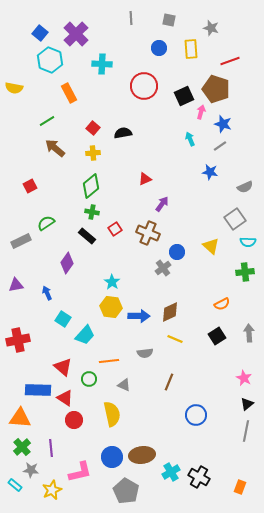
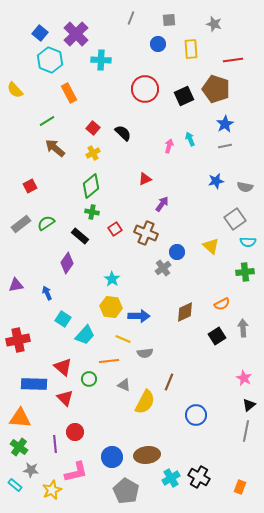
gray line at (131, 18): rotated 24 degrees clockwise
gray square at (169, 20): rotated 16 degrees counterclockwise
gray star at (211, 28): moved 3 px right, 4 px up
blue circle at (159, 48): moved 1 px left, 4 px up
red line at (230, 61): moved 3 px right, 1 px up; rotated 12 degrees clockwise
cyan cross at (102, 64): moved 1 px left, 4 px up
red circle at (144, 86): moved 1 px right, 3 px down
yellow semicircle at (14, 88): moved 1 px right, 2 px down; rotated 36 degrees clockwise
pink arrow at (201, 112): moved 32 px left, 34 px down
blue star at (223, 124): moved 2 px right; rotated 24 degrees clockwise
black semicircle at (123, 133): rotated 54 degrees clockwise
gray line at (220, 146): moved 5 px right; rotated 24 degrees clockwise
yellow cross at (93, 153): rotated 24 degrees counterclockwise
blue star at (210, 172): moved 6 px right, 9 px down; rotated 21 degrees counterclockwise
gray semicircle at (245, 187): rotated 35 degrees clockwise
brown cross at (148, 233): moved 2 px left
black rectangle at (87, 236): moved 7 px left
gray rectangle at (21, 241): moved 17 px up; rotated 12 degrees counterclockwise
cyan star at (112, 282): moved 3 px up
brown diamond at (170, 312): moved 15 px right
gray arrow at (249, 333): moved 6 px left, 5 px up
yellow line at (175, 339): moved 52 px left
blue rectangle at (38, 390): moved 4 px left, 6 px up
red triangle at (65, 398): rotated 12 degrees clockwise
black triangle at (247, 404): moved 2 px right, 1 px down
yellow semicircle at (112, 414): moved 33 px right, 12 px up; rotated 40 degrees clockwise
red circle at (74, 420): moved 1 px right, 12 px down
green cross at (22, 447): moved 3 px left; rotated 12 degrees counterclockwise
purple line at (51, 448): moved 4 px right, 4 px up
brown ellipse at (142, 455): moved 5 px right
pink L-shape at (80, 472): moved 4 px left
cyan cross at (171, 472): moved 6 px down
